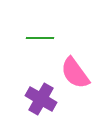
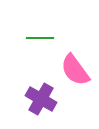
pink semicircle: moved 3 px up
